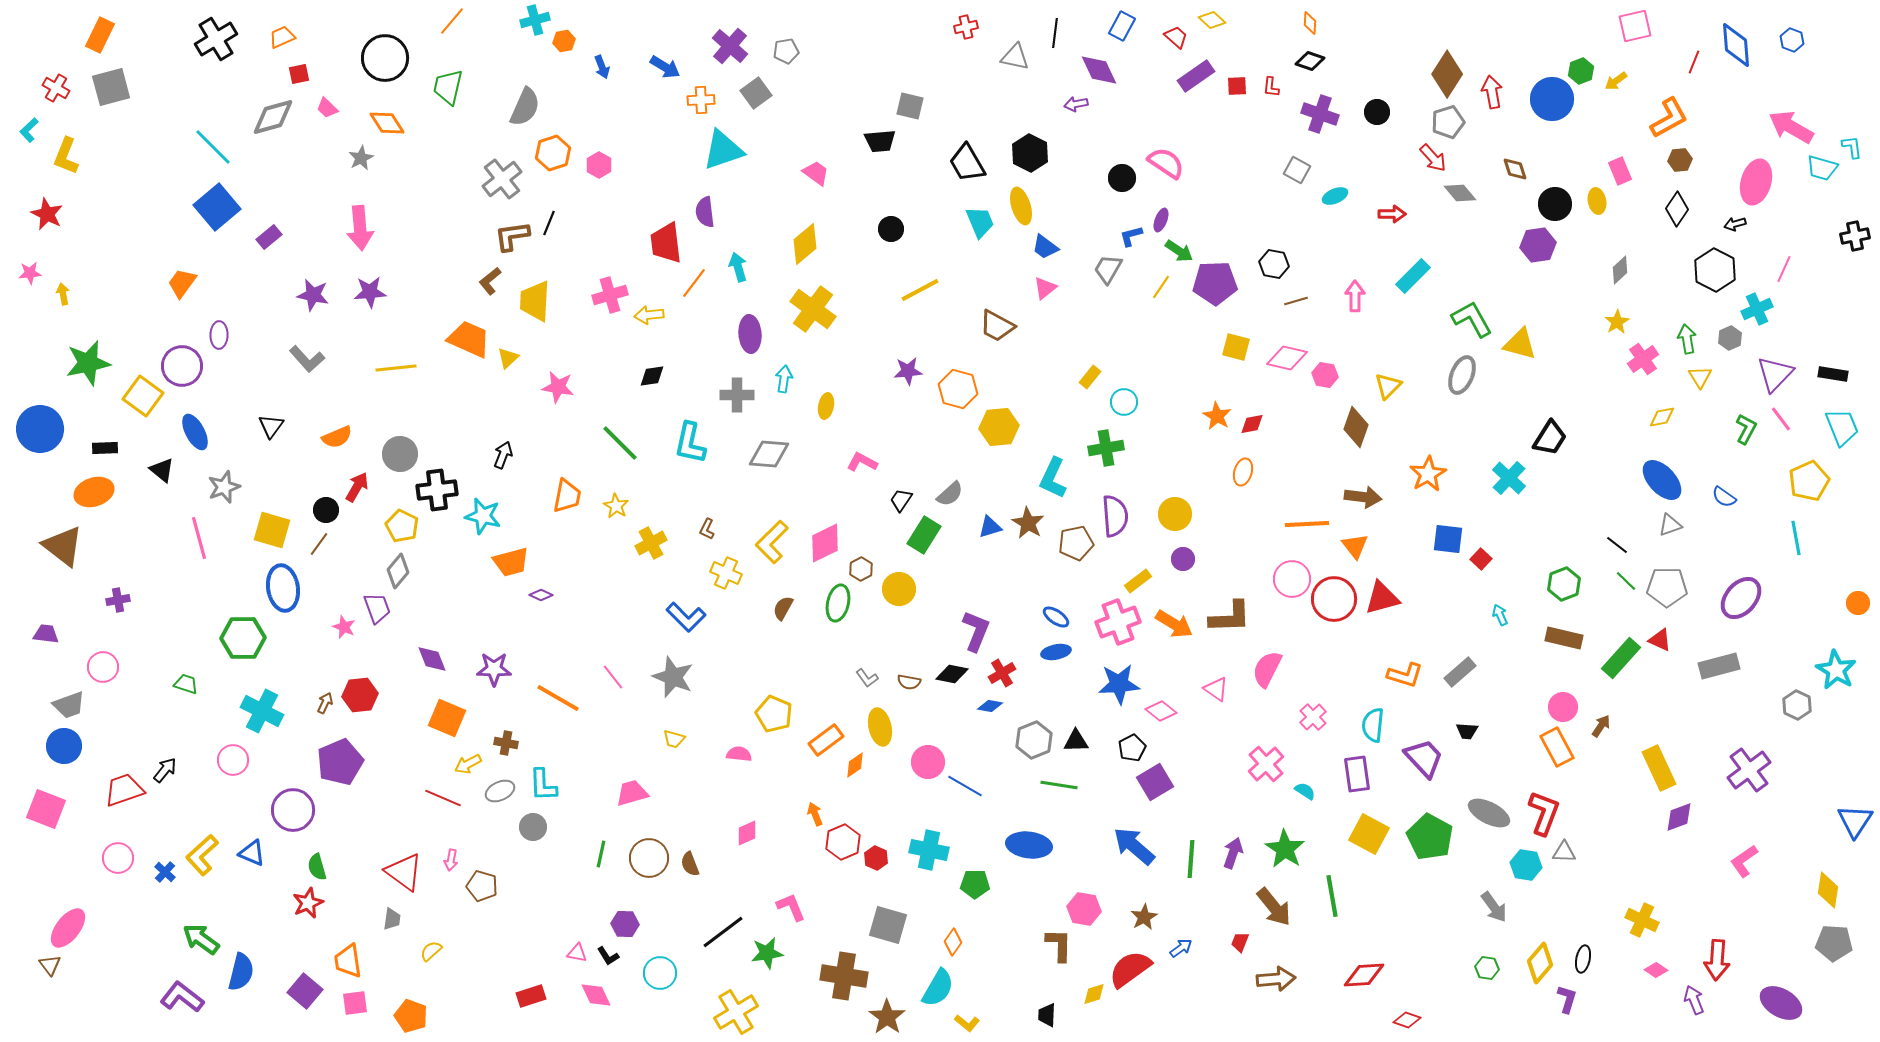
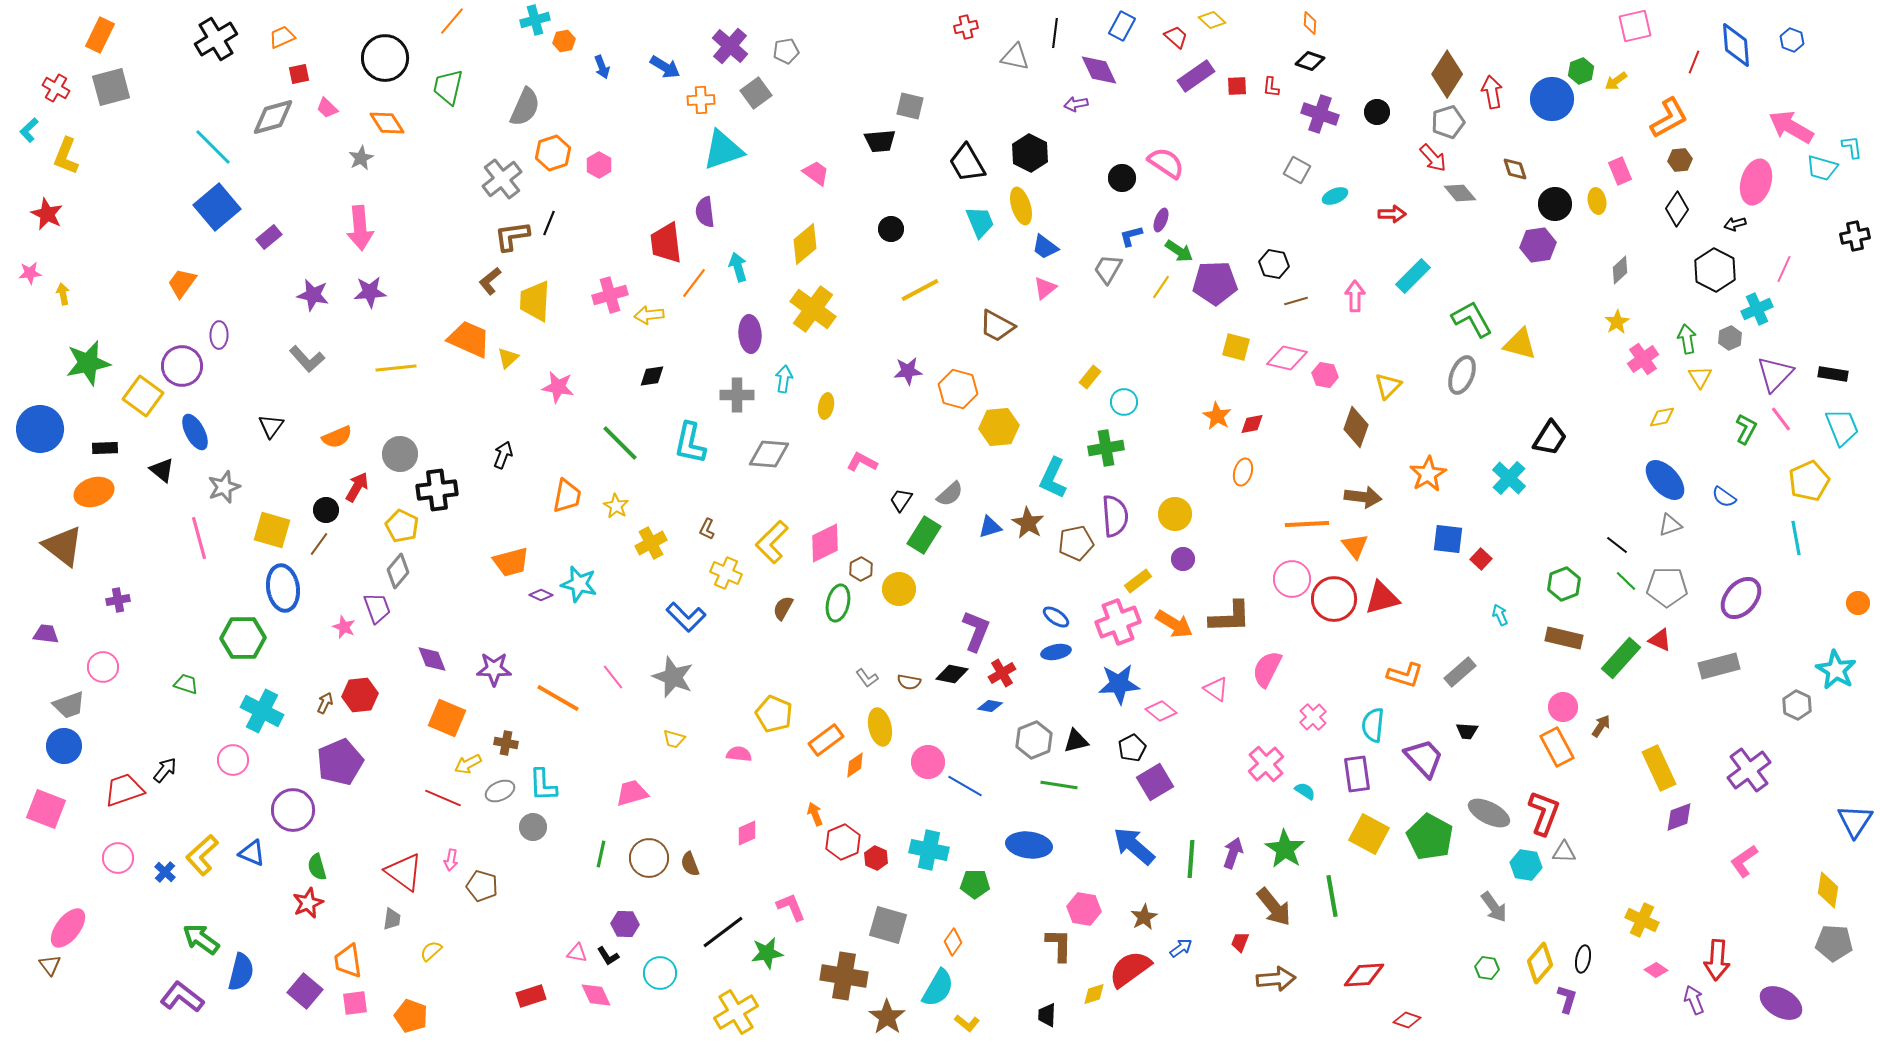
blue ellipse at (1662, 480): moved 3 px right
cyan star at (483, 516): moved 96 px right, 68 px down
black triangle at (1076, 741): rotated 12 degrees counterclockwise
